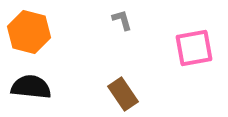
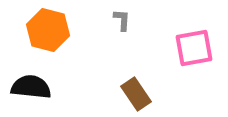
gray L-shape: rotated 20 degrees clockwise
orange hexagon: moved 19 px right, 2 px up
brown rectangle: moved 13 px right
